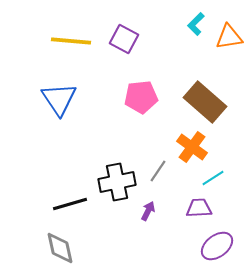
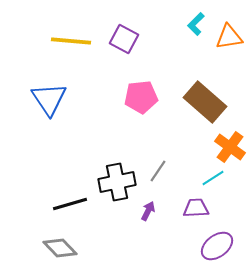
blue triangle: moved 10 px left
orange cross: moved 38 px right
purple trapezoid: moved 3 px left
gray diamond: rotated 32 degrees counterclockwise
